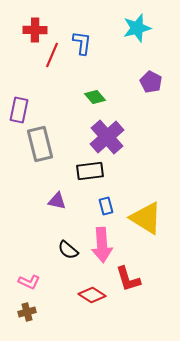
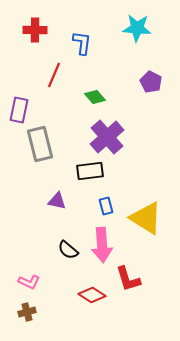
cyan star: rotated 20 degrees clockwise
red line: moved 2 px right, 20 px down
